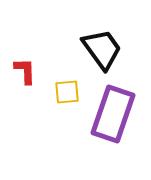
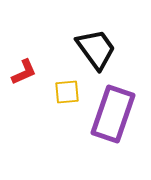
black trapezoid: moved 6 px left
red L-shape: moved 1 px left, 1 px down; rotated 68 degrees clockwise
